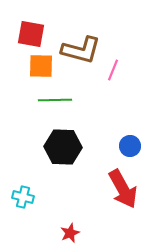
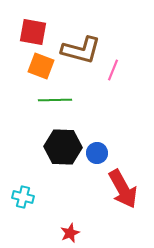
red square: moved 2 px right, 2 px up
orange square: rotated 20 degrees clockwise
blue circle: moved 33 px left, 7 px down
